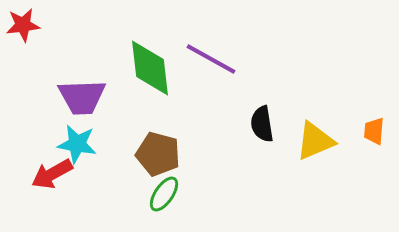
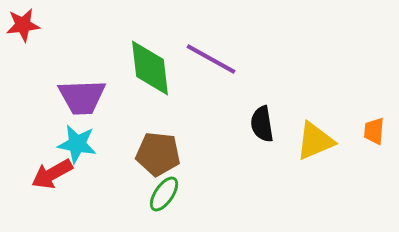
brown pentagon: rotated 9 degrees counterclockwise
